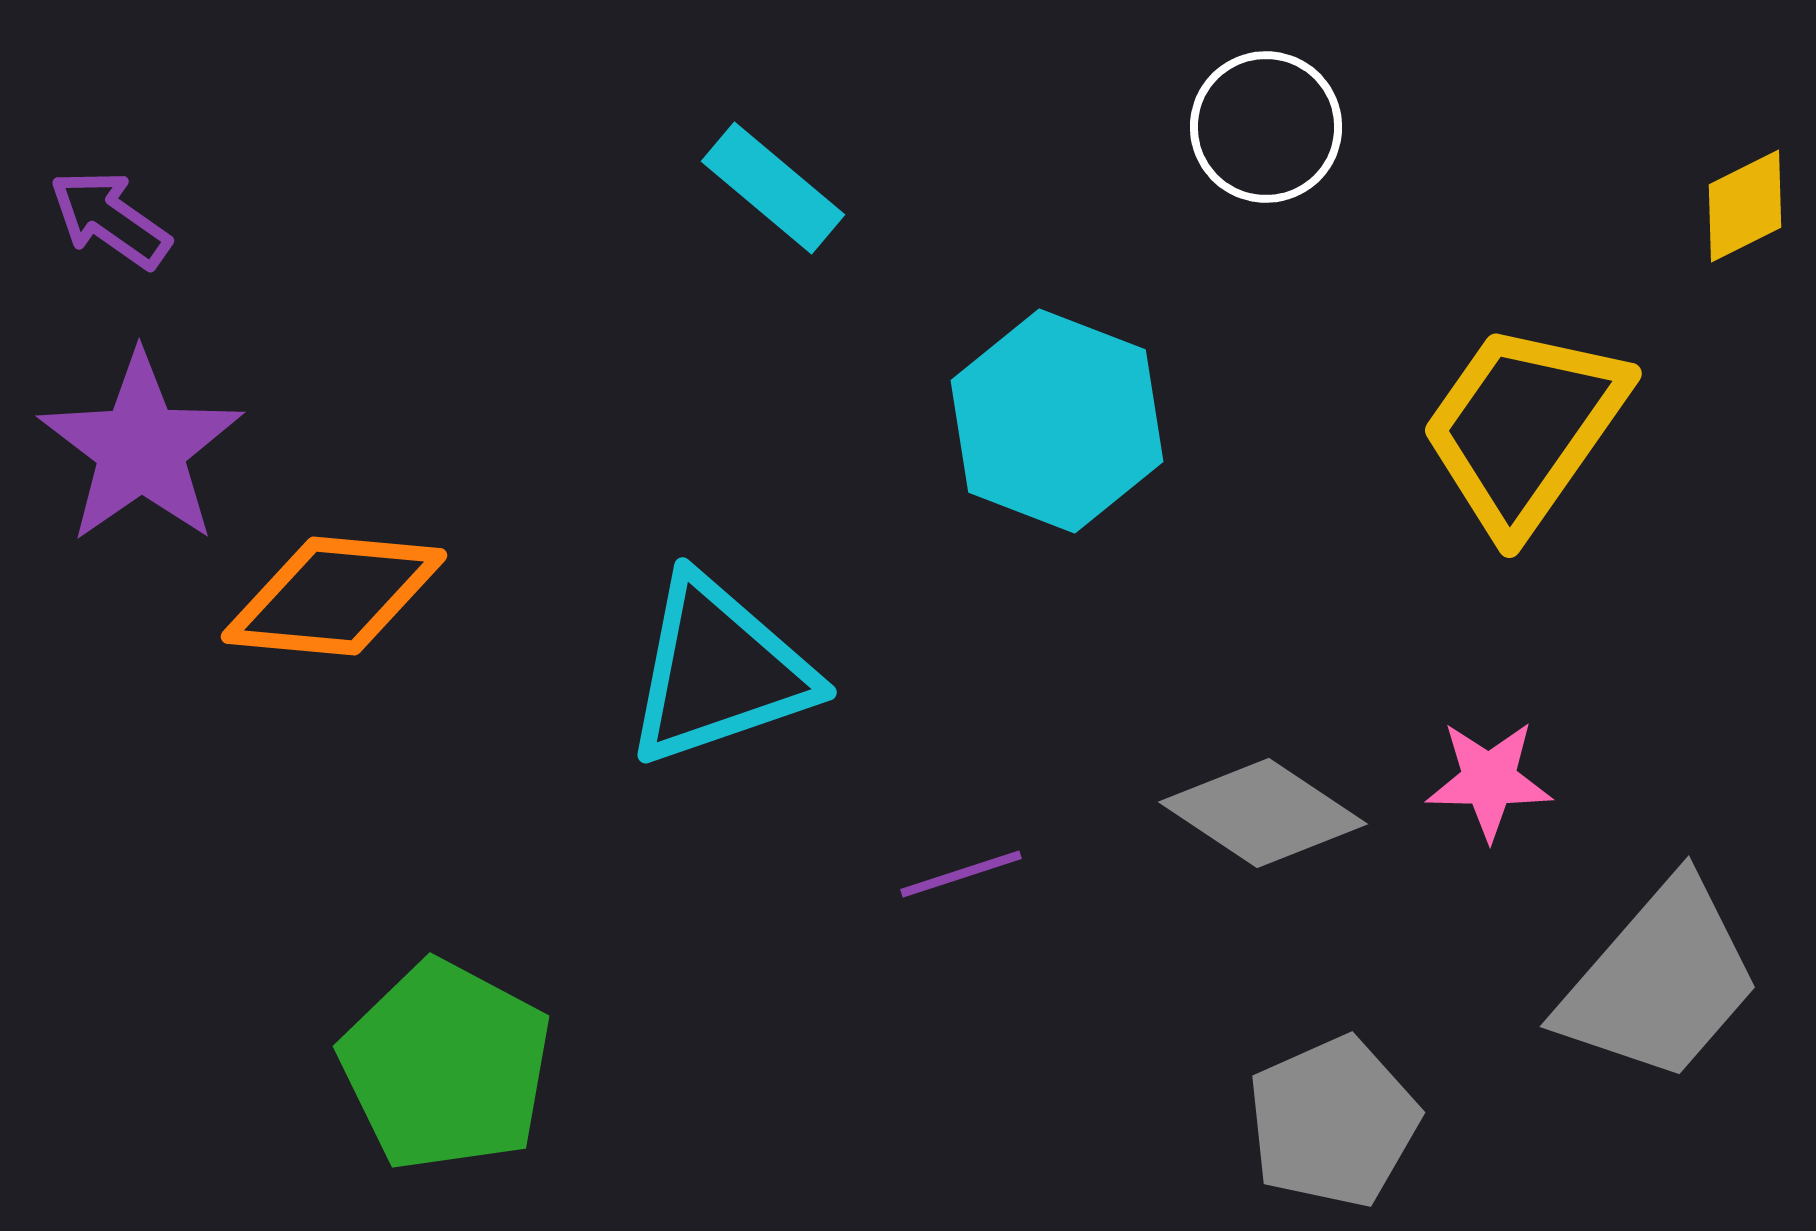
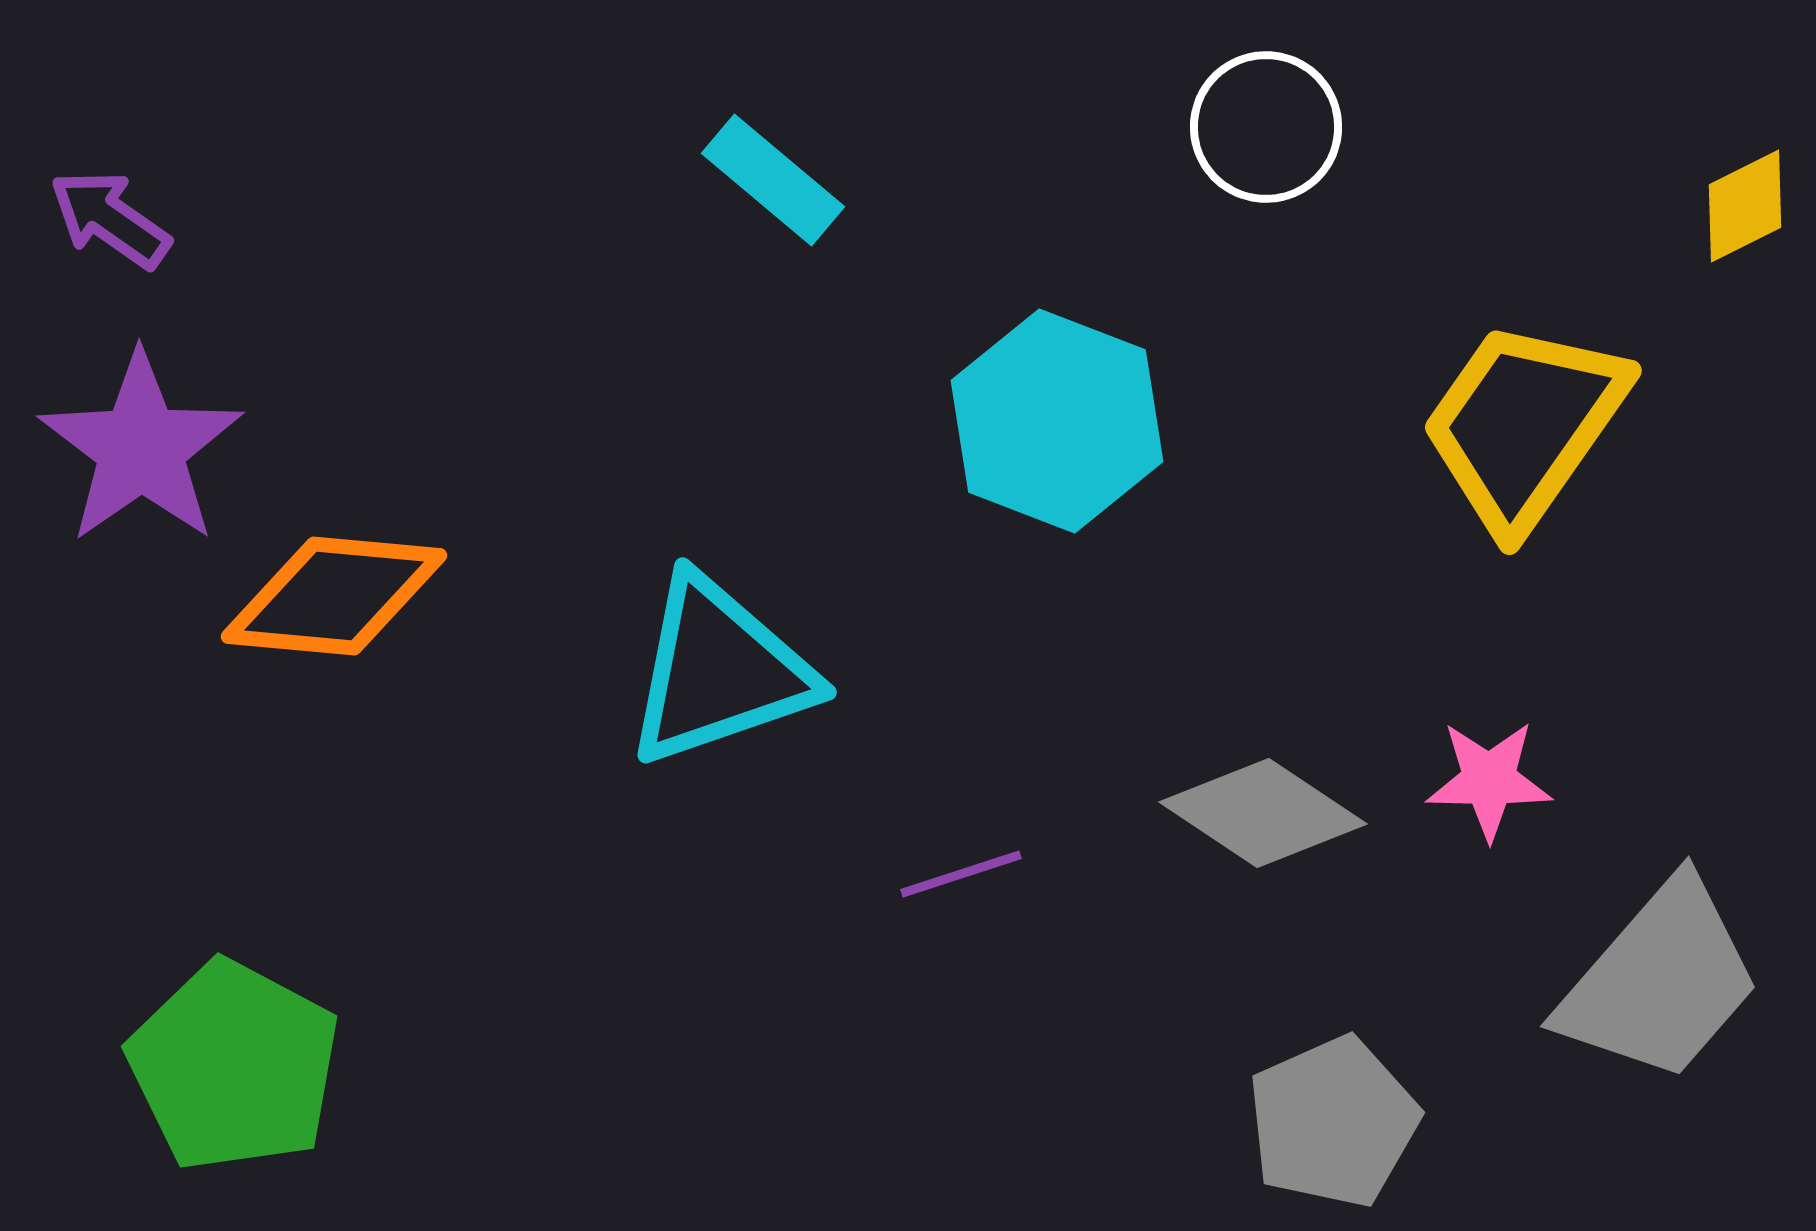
cyan rectangle: moved 8 px up
yellow trapezoid: moved 3 px up
green pentagon: moved 212 px left
